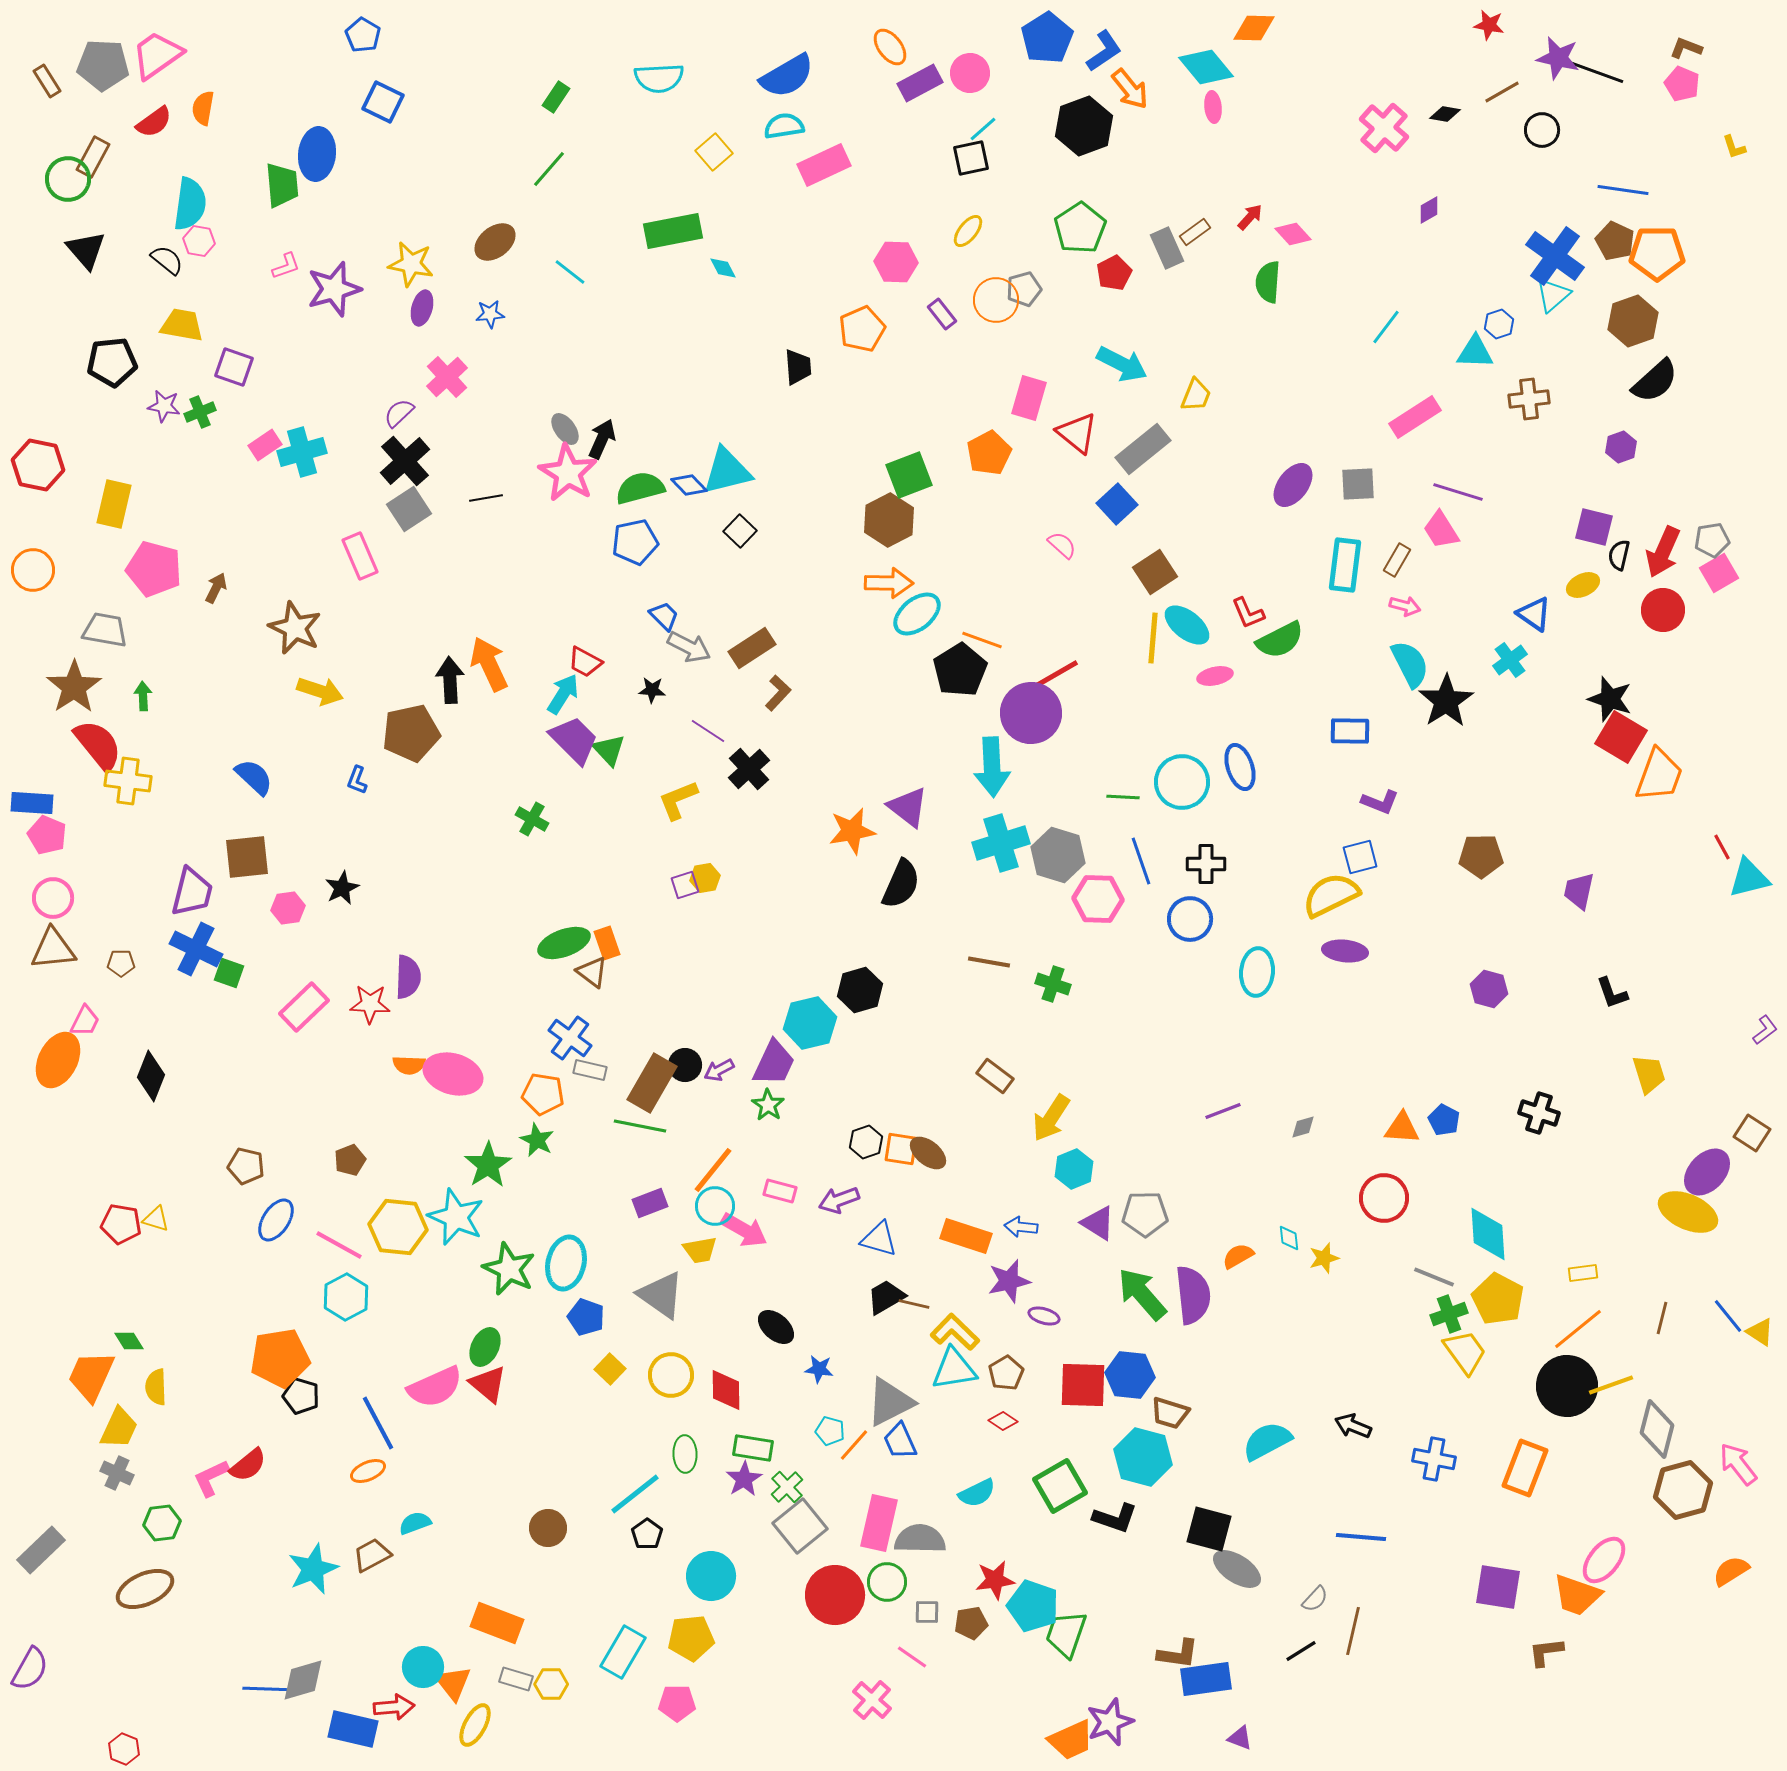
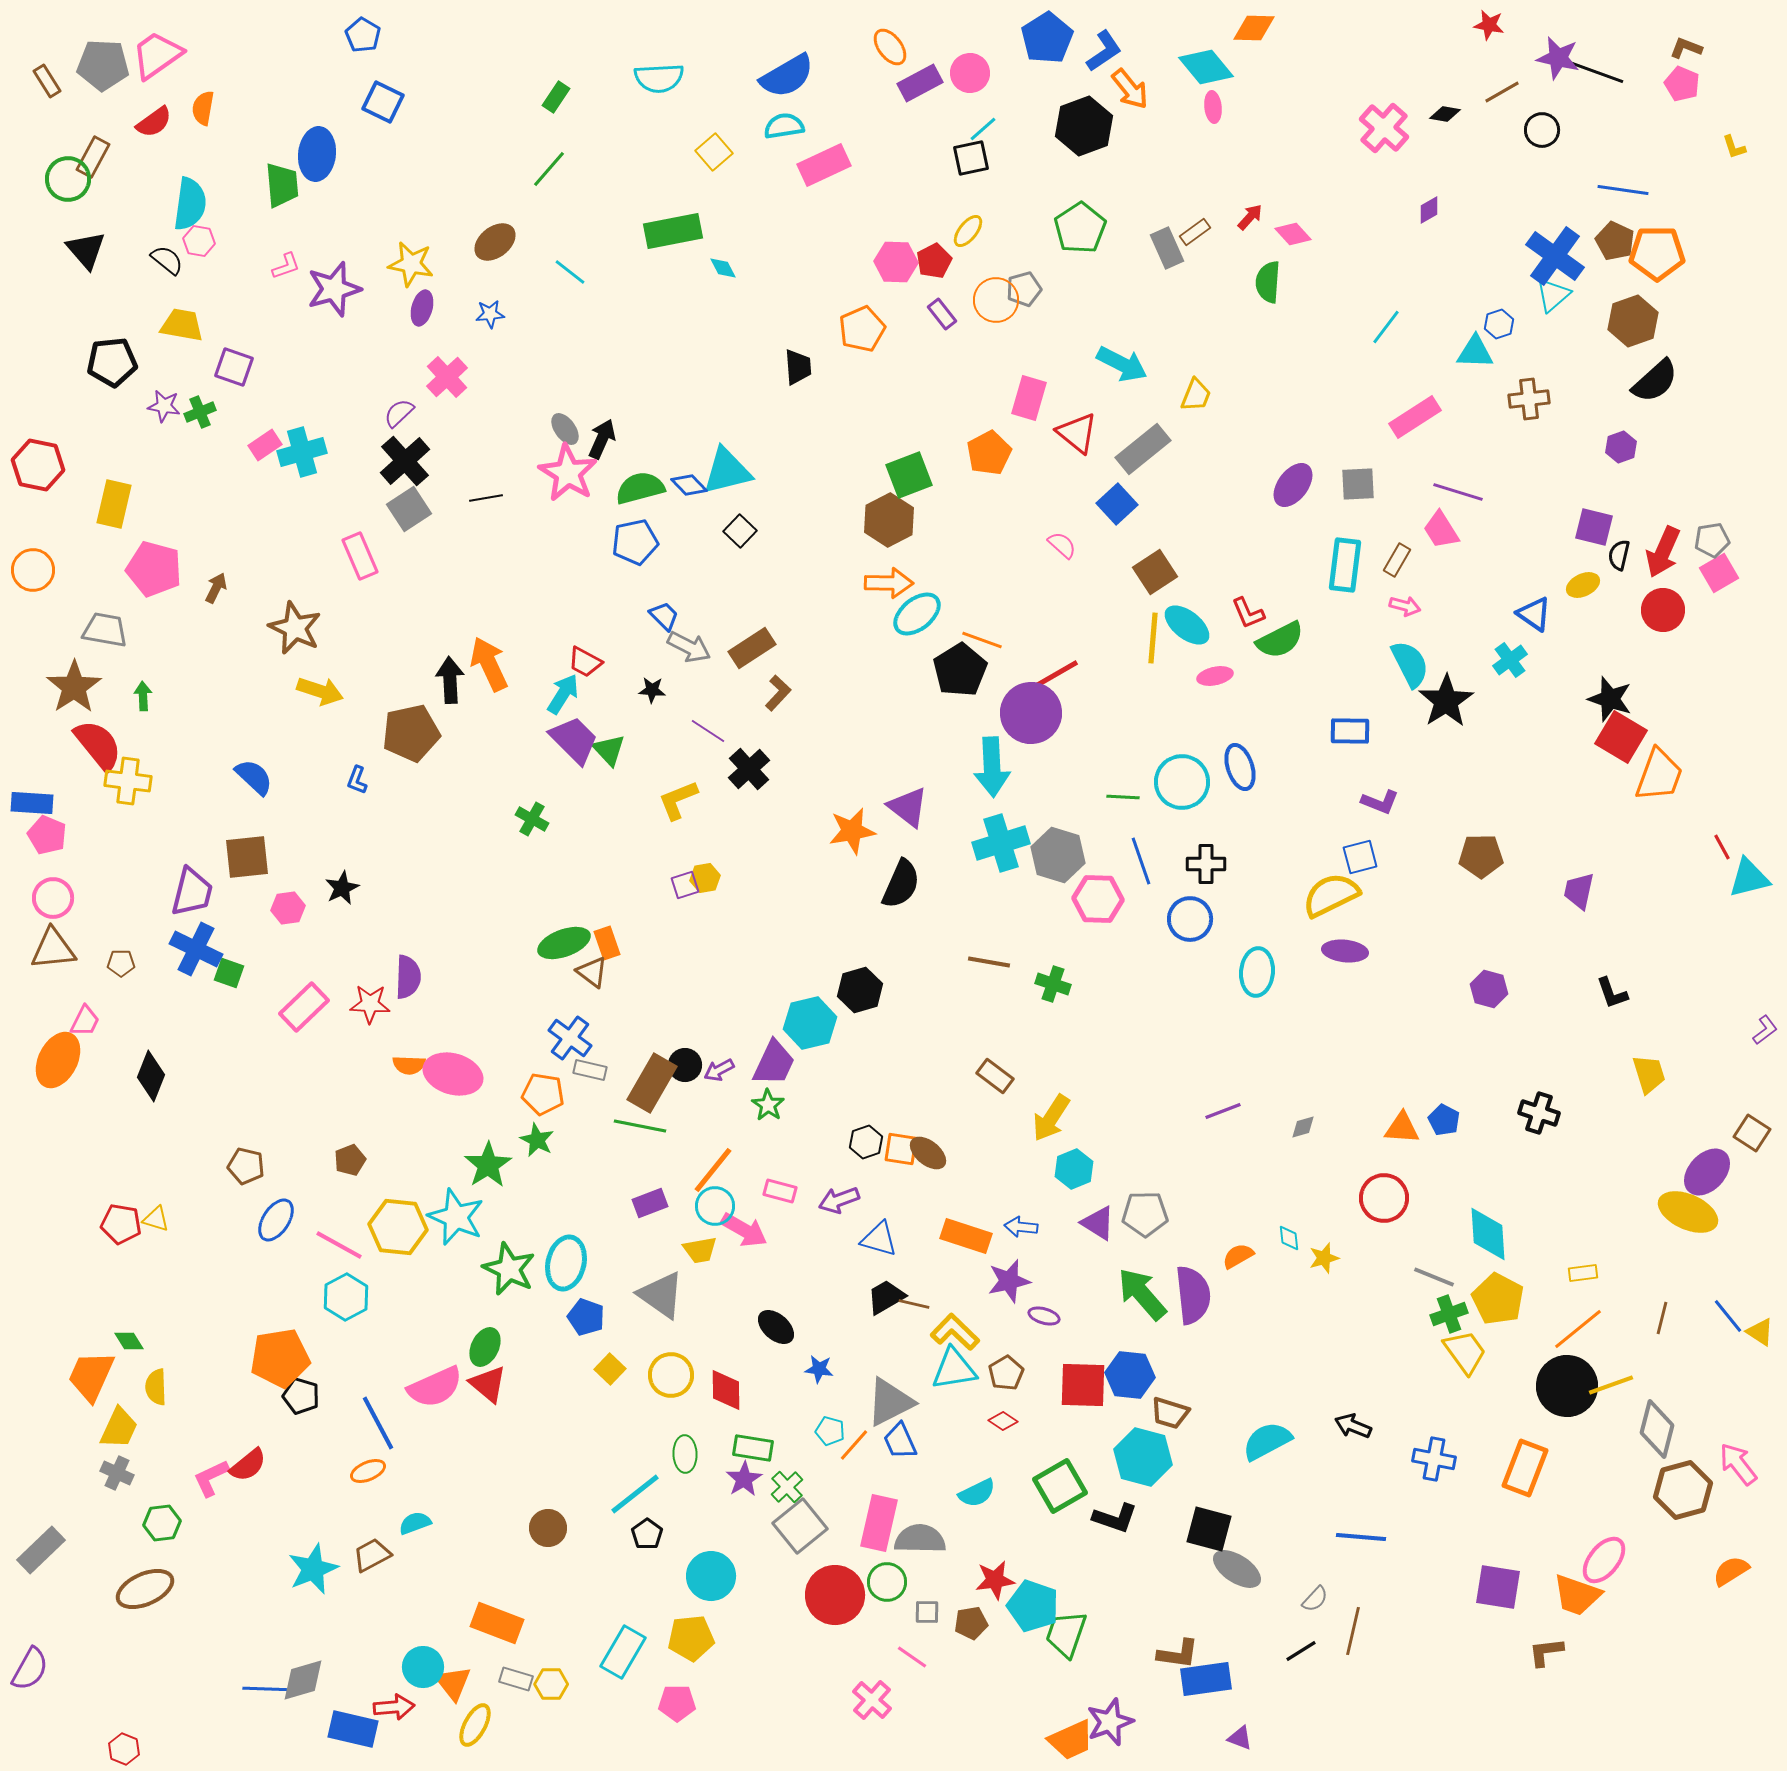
red pentagon at (1114, 273): moved 180 px left, 12 px up
